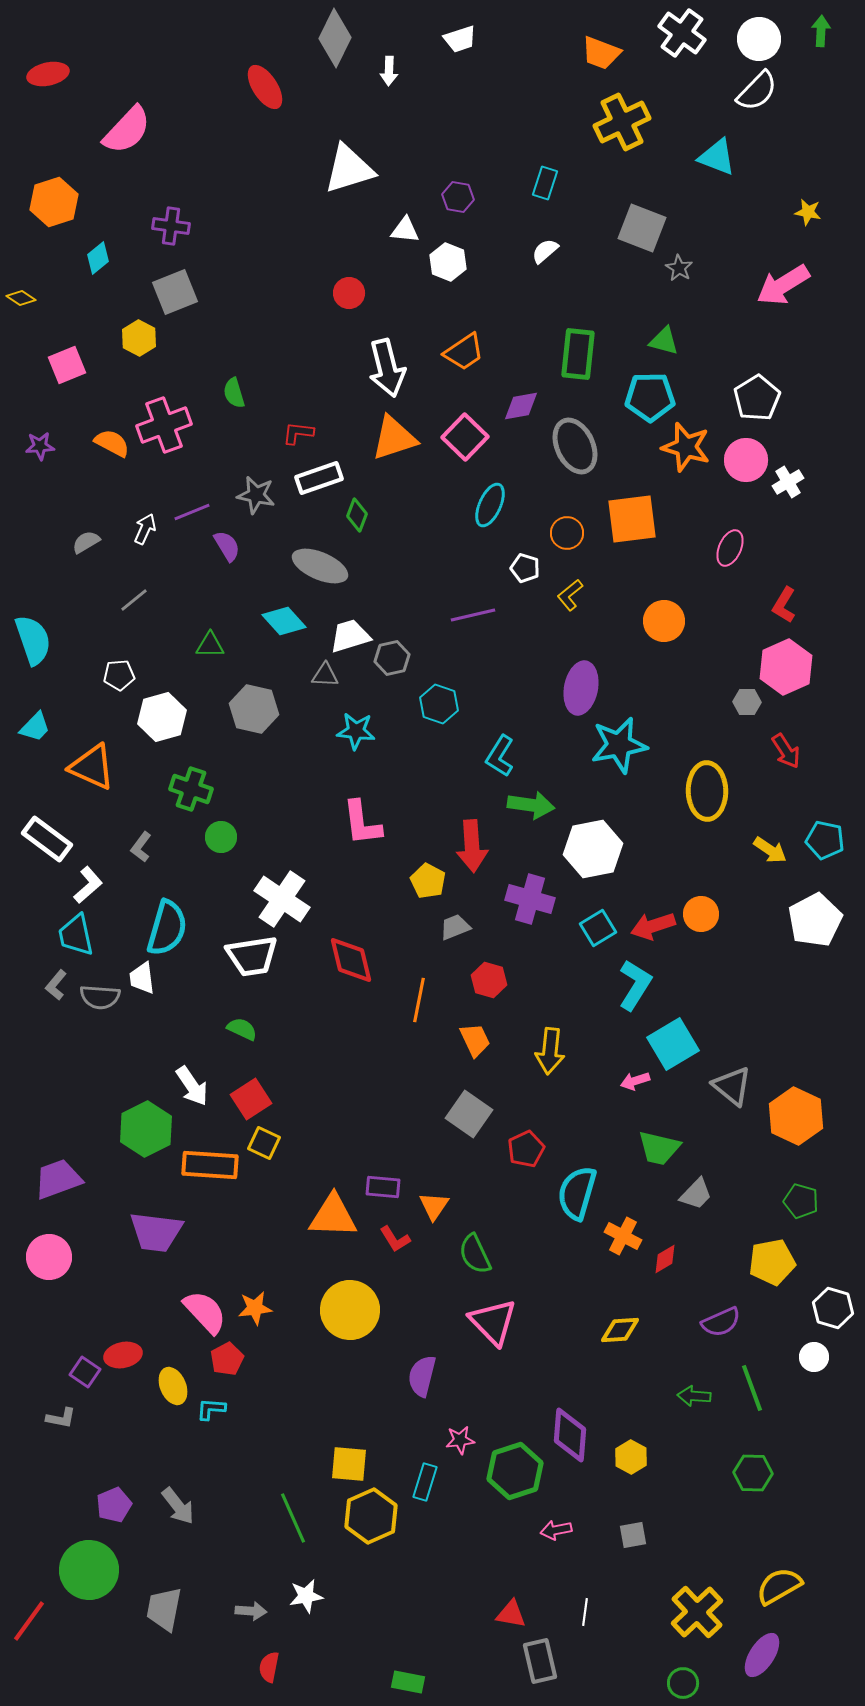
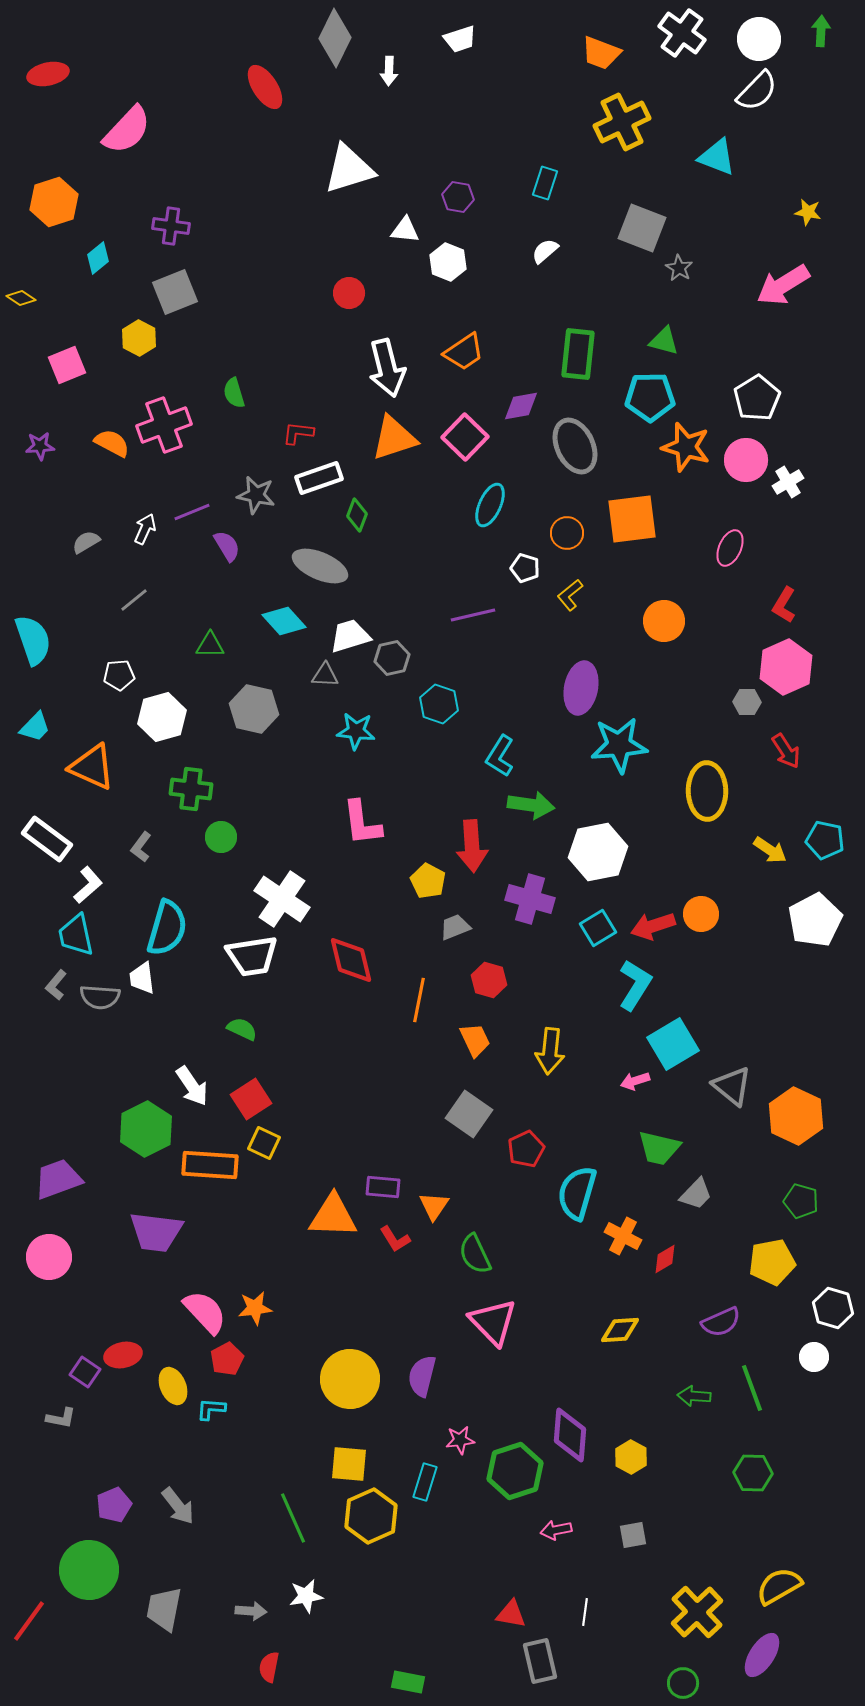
cyan star at (619, 745): rotated 6 degrees clockwise
green cross at (191, 789): rotated 12 degrees counterclockwise
white hexagon at (593, 849): moved 5 px right, 3 px down
yellow circle at (350, 1310): moved 69 px down
